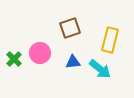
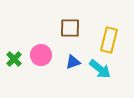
brown square: rotated 20 degrees clockwise
yellow rectangle: moved 1 px left
pink circle: moved 1 px right, 2 px down
blue triangle: rotated 14 degrees counterclockwise
